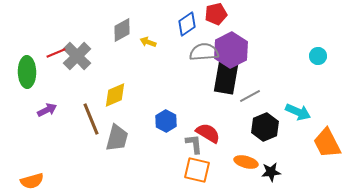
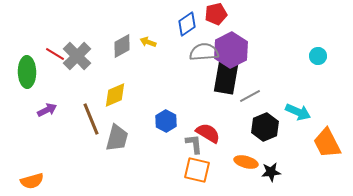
gray diamond: moved 16 px down
red line: moved 1 px left, 1 px down; rotated 54 degrees clockwise
